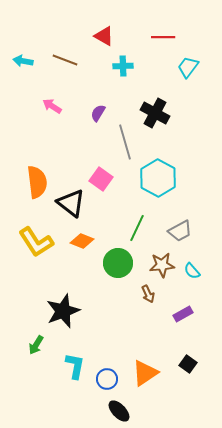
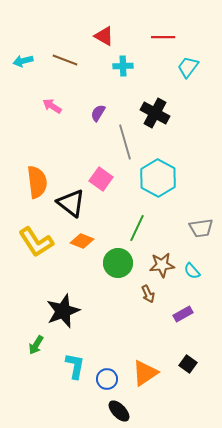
cyan arrow: rotated 24 degrees counterclockwise
gray trapezoid: moved 21 px right, 3 px up; rotated 20 degrees clockwise
